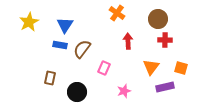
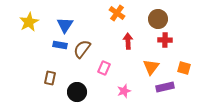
orange square: moved 3 px right
